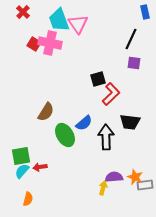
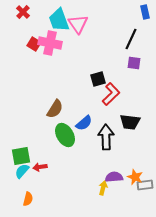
brown semicircle: moved 9 px right, 3 px up
